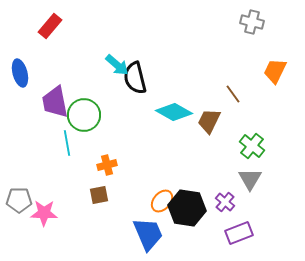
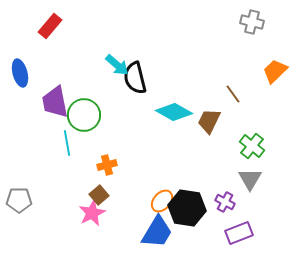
orange trapezoid: rotated 20 degrees clockwise
brown square: rotated 30 degrees counterclockwise
purple cross: rotated 12 degrees counterclockwise
pink star: moved 48 px right; rotated 28 degrees counterclockwise
blue trapezoid: moved 9 px right, 2 px up; rotated 54 degrees clockwise
